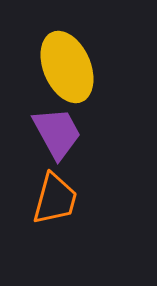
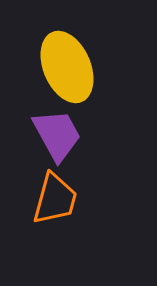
purple trapezoid: moved 2 px down
